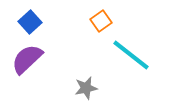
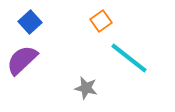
cyan line: moved 2 px left, 3 px down
purple semicircle: moved 5 px left, 1 px down
gray star: rotated 25 degrees clockwise
